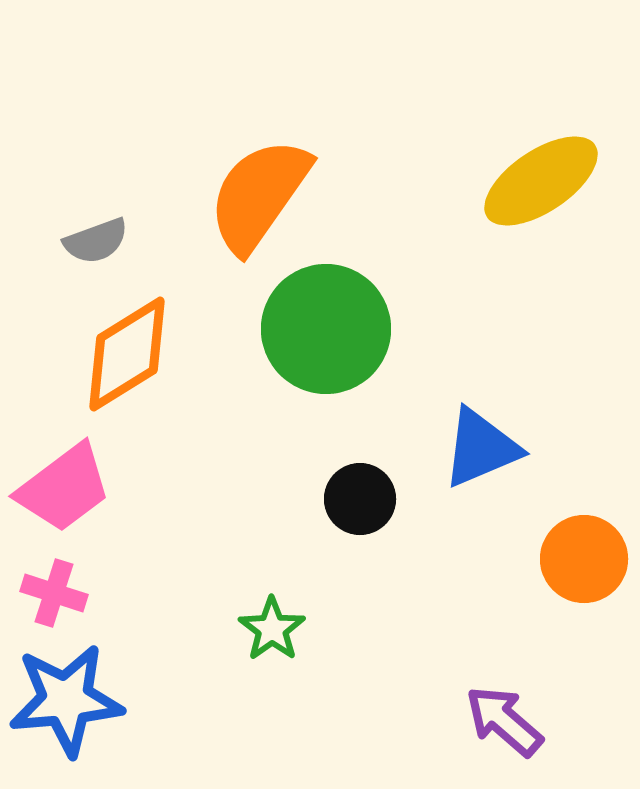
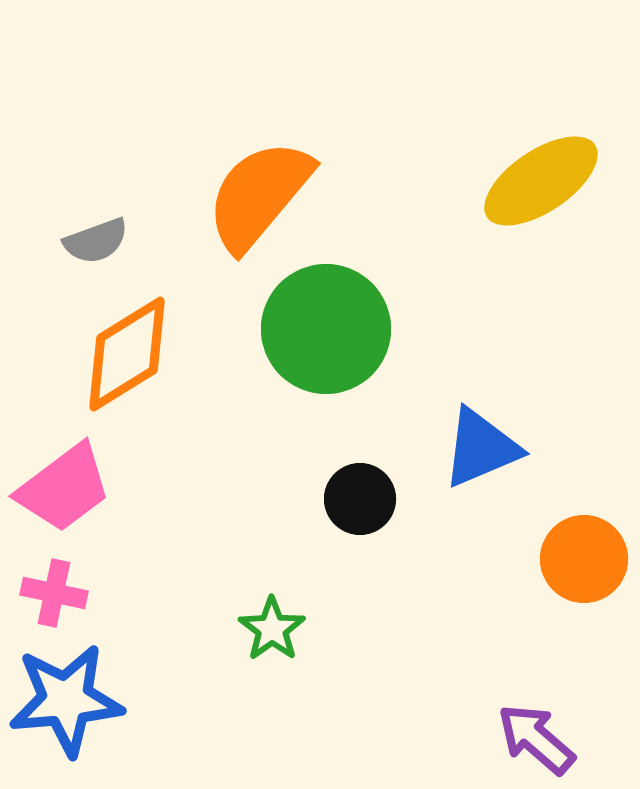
orange semicircle: rotated 5 degrees clockwise
pink cross: rotated 6 degrees counterclockwise
purple arrow: moved 32 px right, 18 px down
